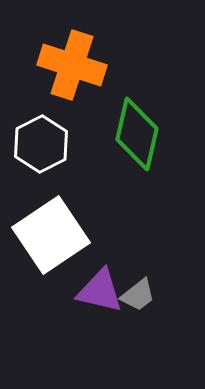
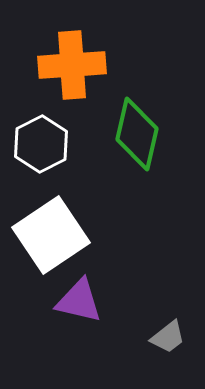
orange cross: rotated 22 degrees counterclockwise
purple triangle: moved 21 px left, 10 px down
gray trapezoid: moved 30 px right, 42 px down
